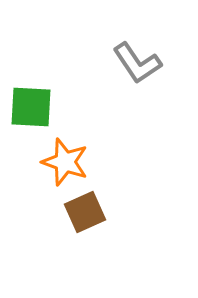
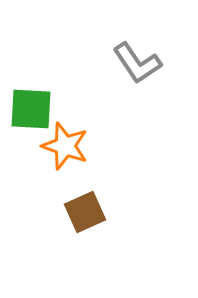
green square: moved 2 px down
orange star: moved 16 px up
